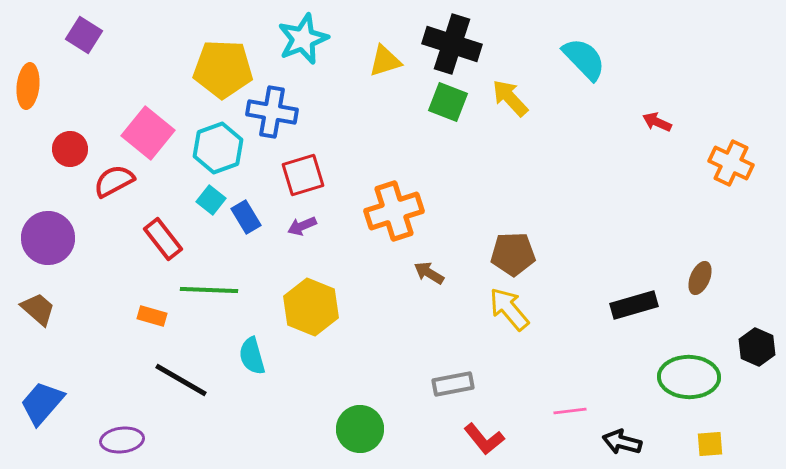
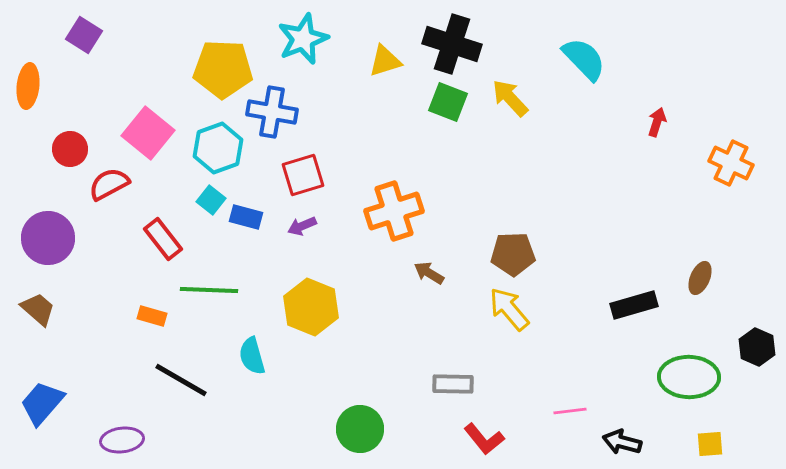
red arrow at (657, 122): rotated 84 degrees clockwise
red semicircle at (114, 181): moved 5 px left, 3 px down
blue rectangle at (246, 217): rotated 44 degrees counterclockwise
gray rectangle at (453, 384): rotated 12 degrees clockwise
